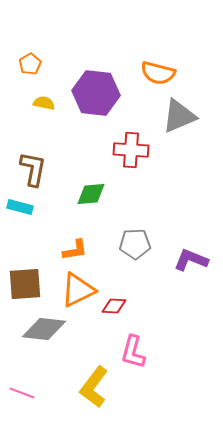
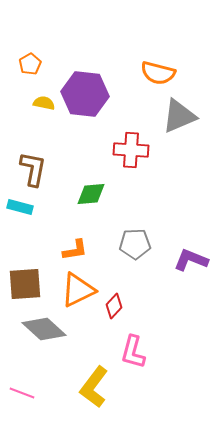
purple hexagon: moved 11 px left, 1 px down
red diamond: rotated 50 degrees counterclockwise
gray diamond: rotated 36 degrees clockwise
